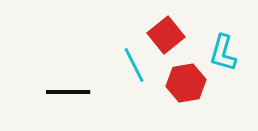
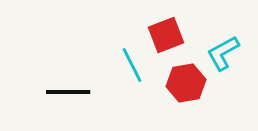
red square: rotated 18 degrees clockwise
cyan L-shape: rotated 45 degrees clockwise
cyan line: moved 2 px left
